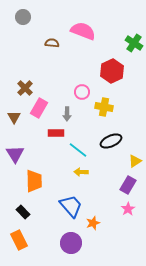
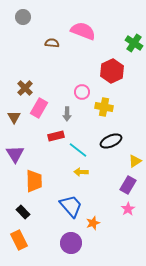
red rectangle: moved 3 px down; rotated 14 degrees counterclockwise
